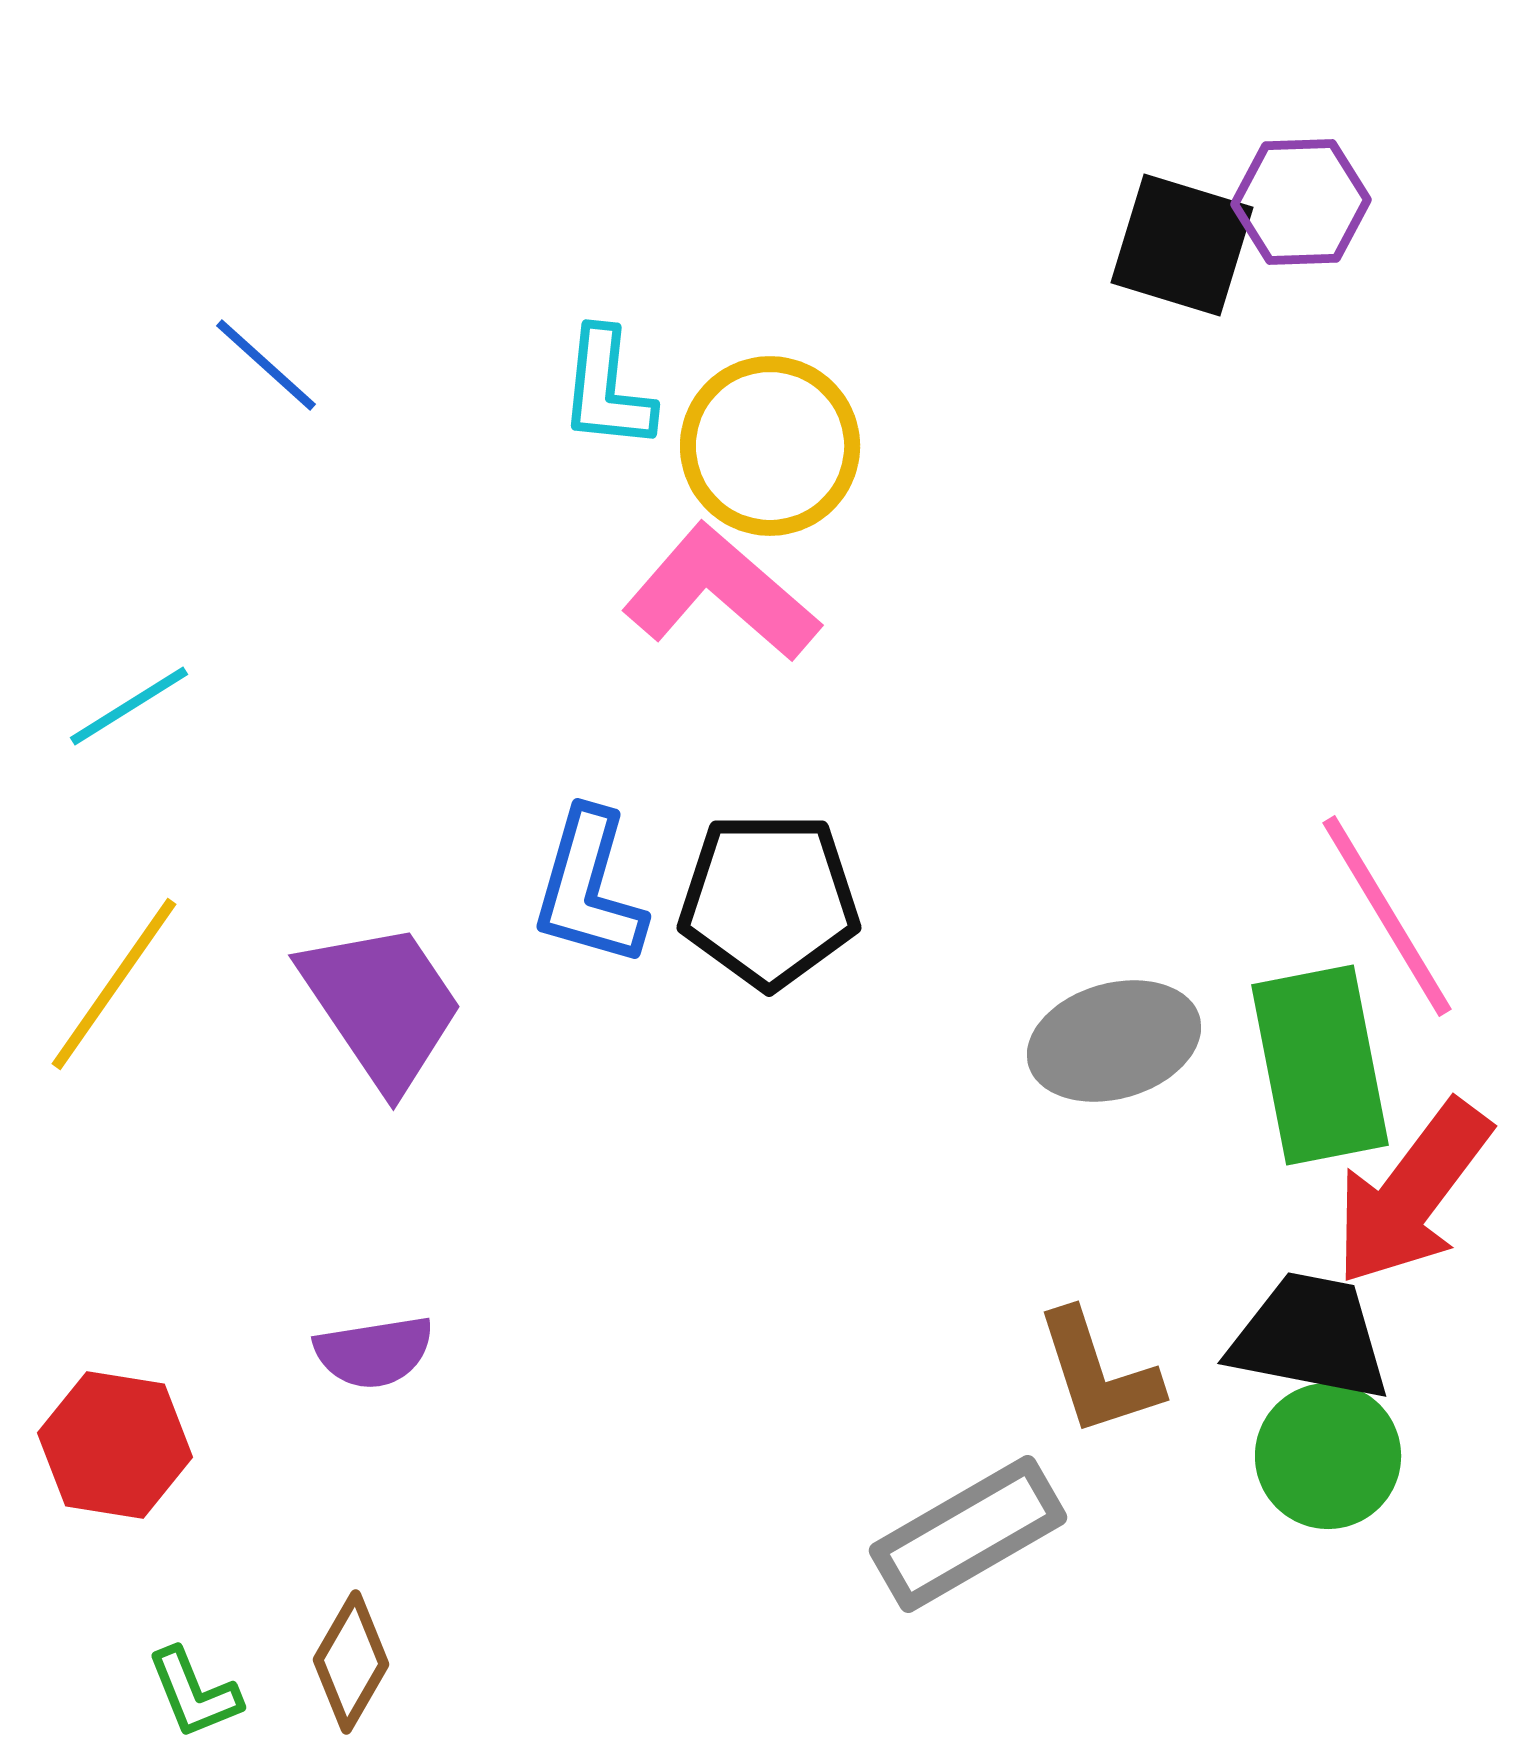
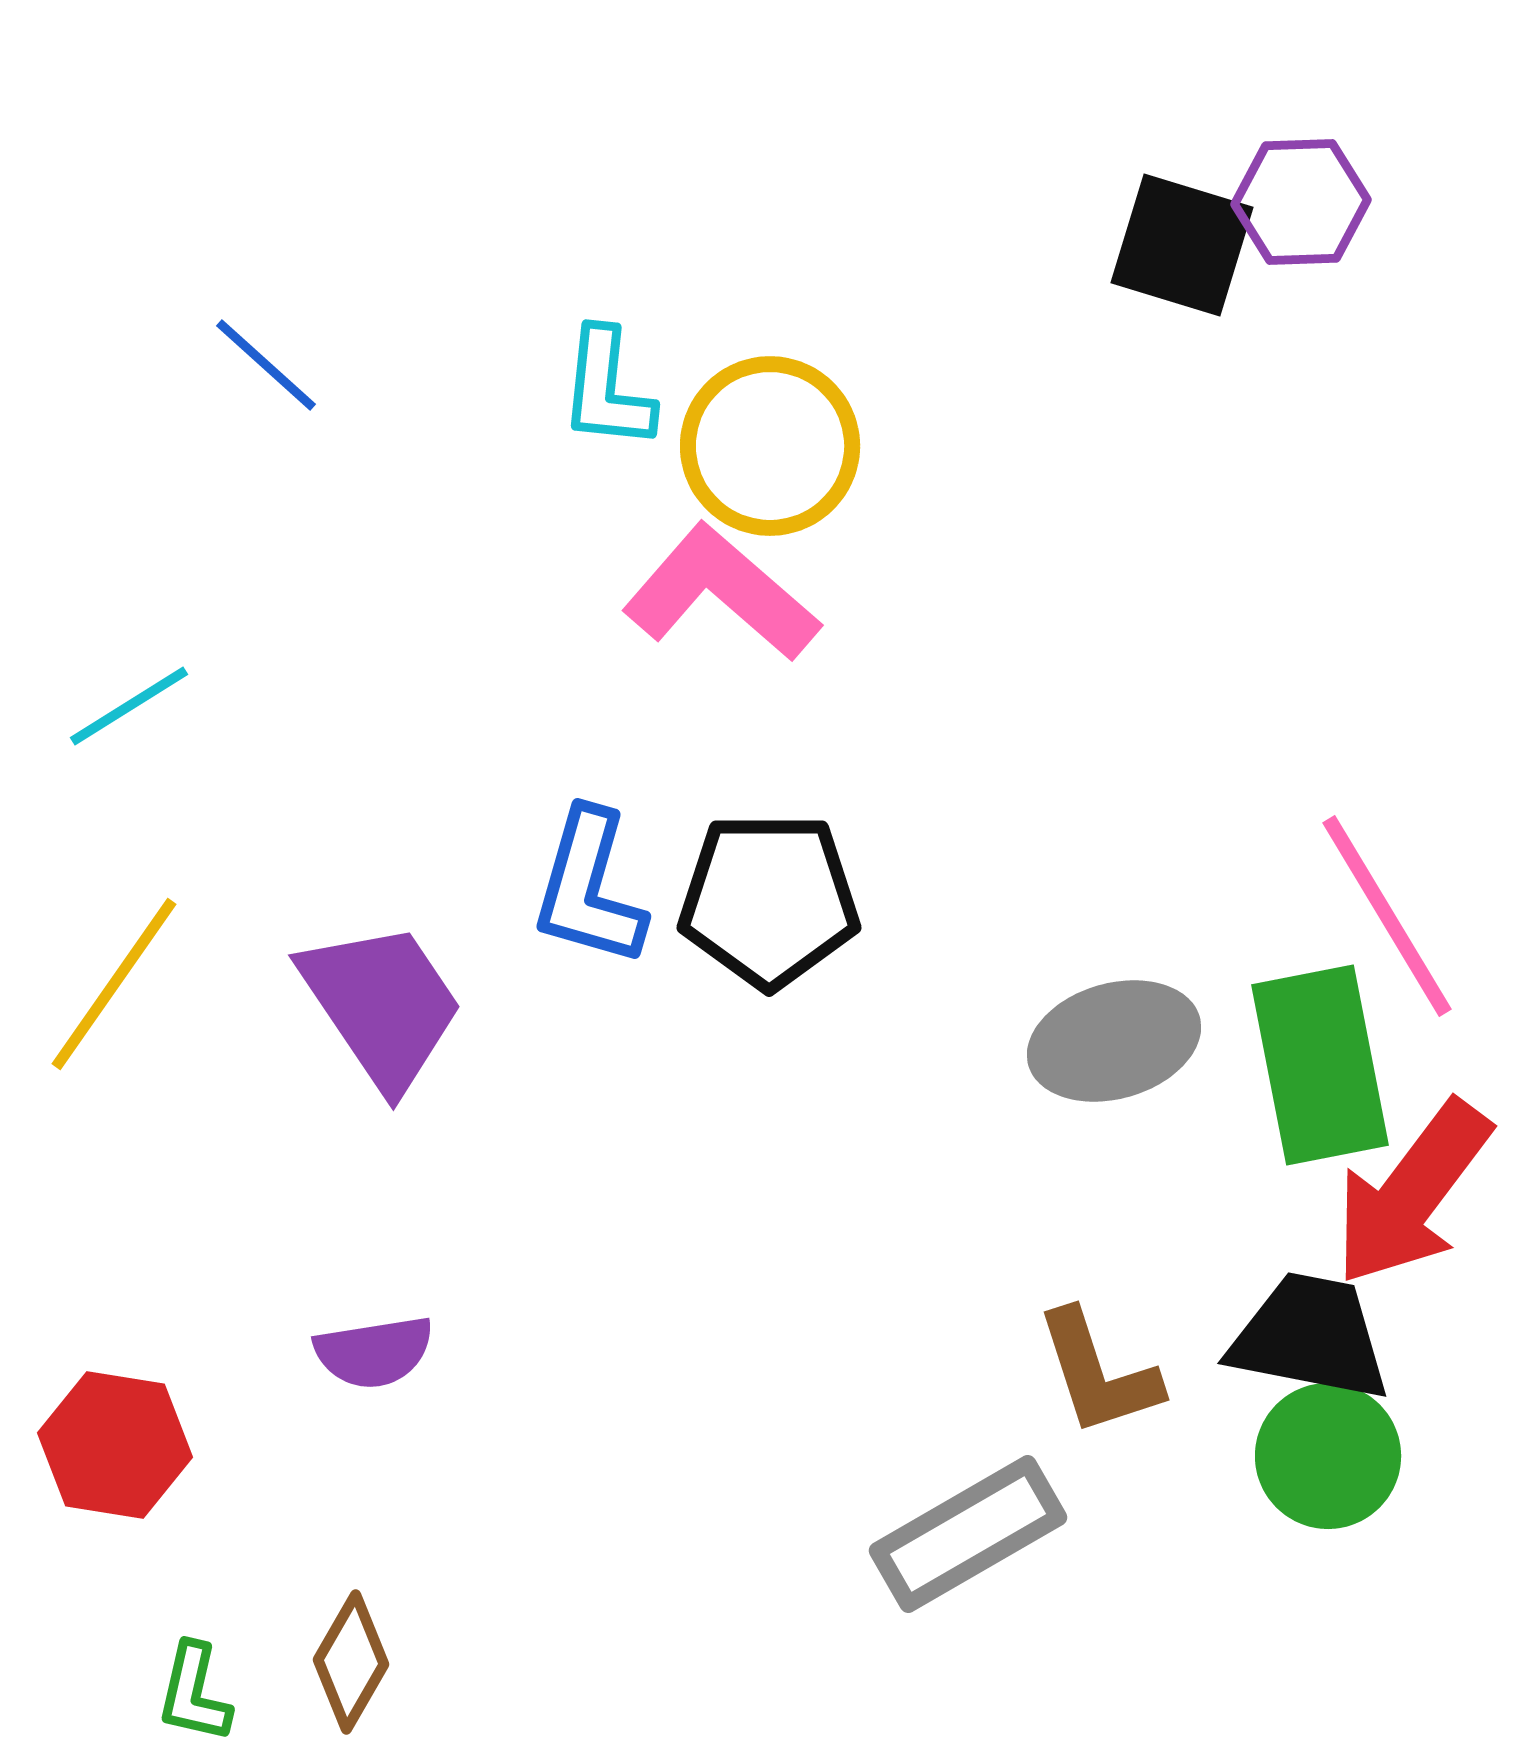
green L-shape: rotated 35 degrees clockwise
